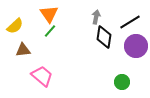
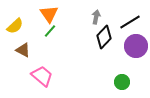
black diamond: rotated 35 degrees clockwise
brown triangle: rotated 35 degrees clockwise
